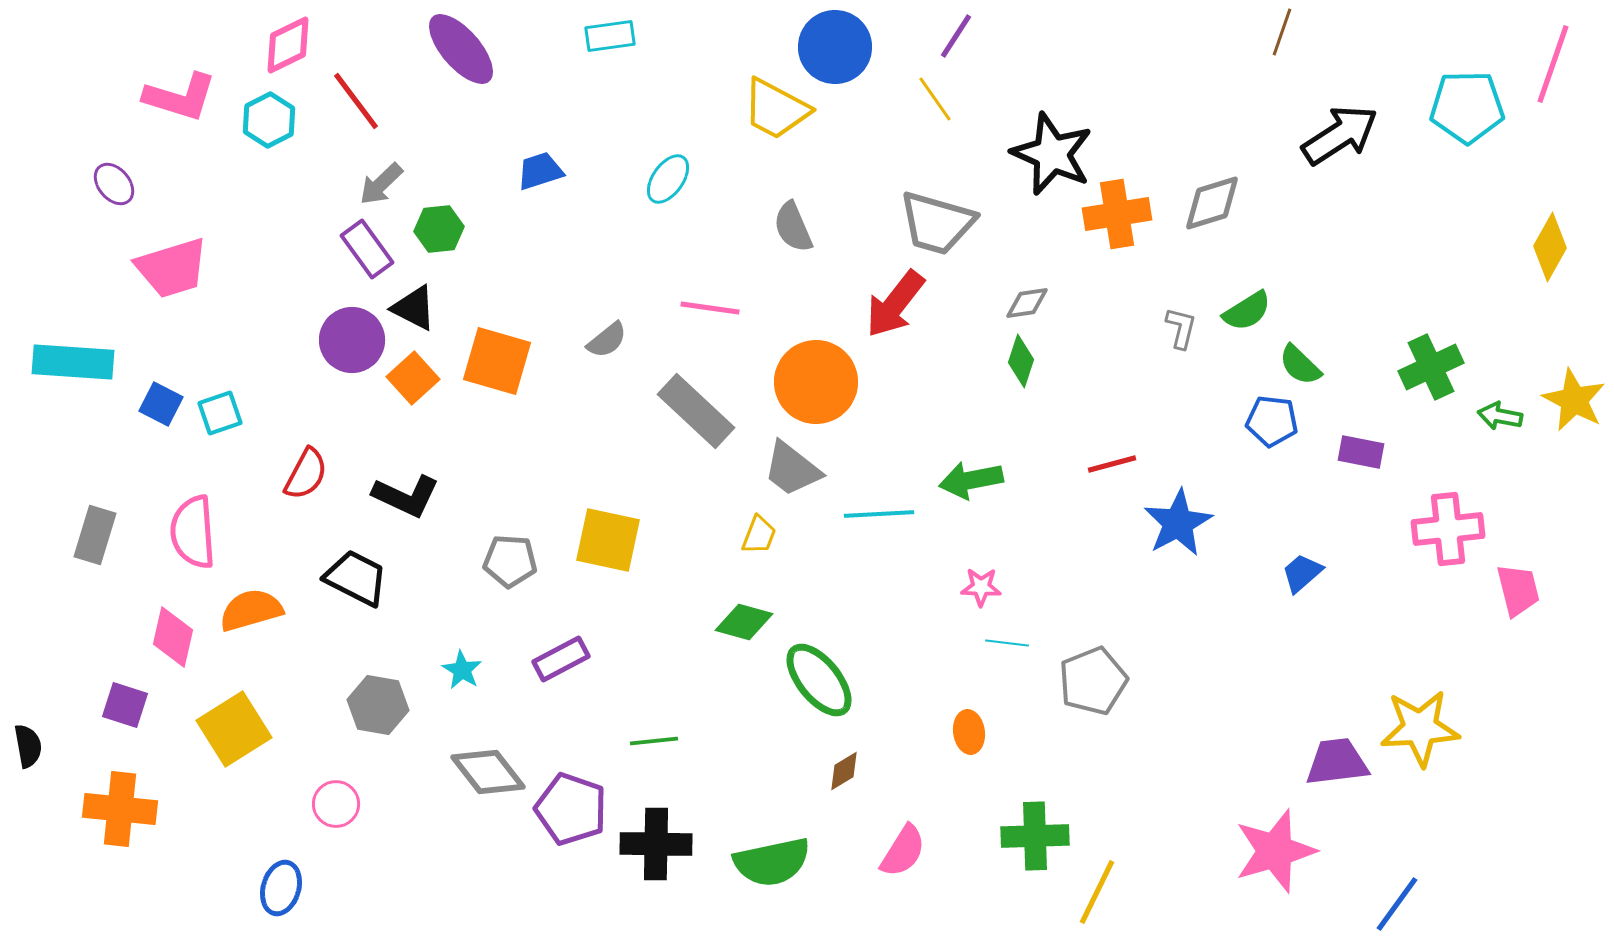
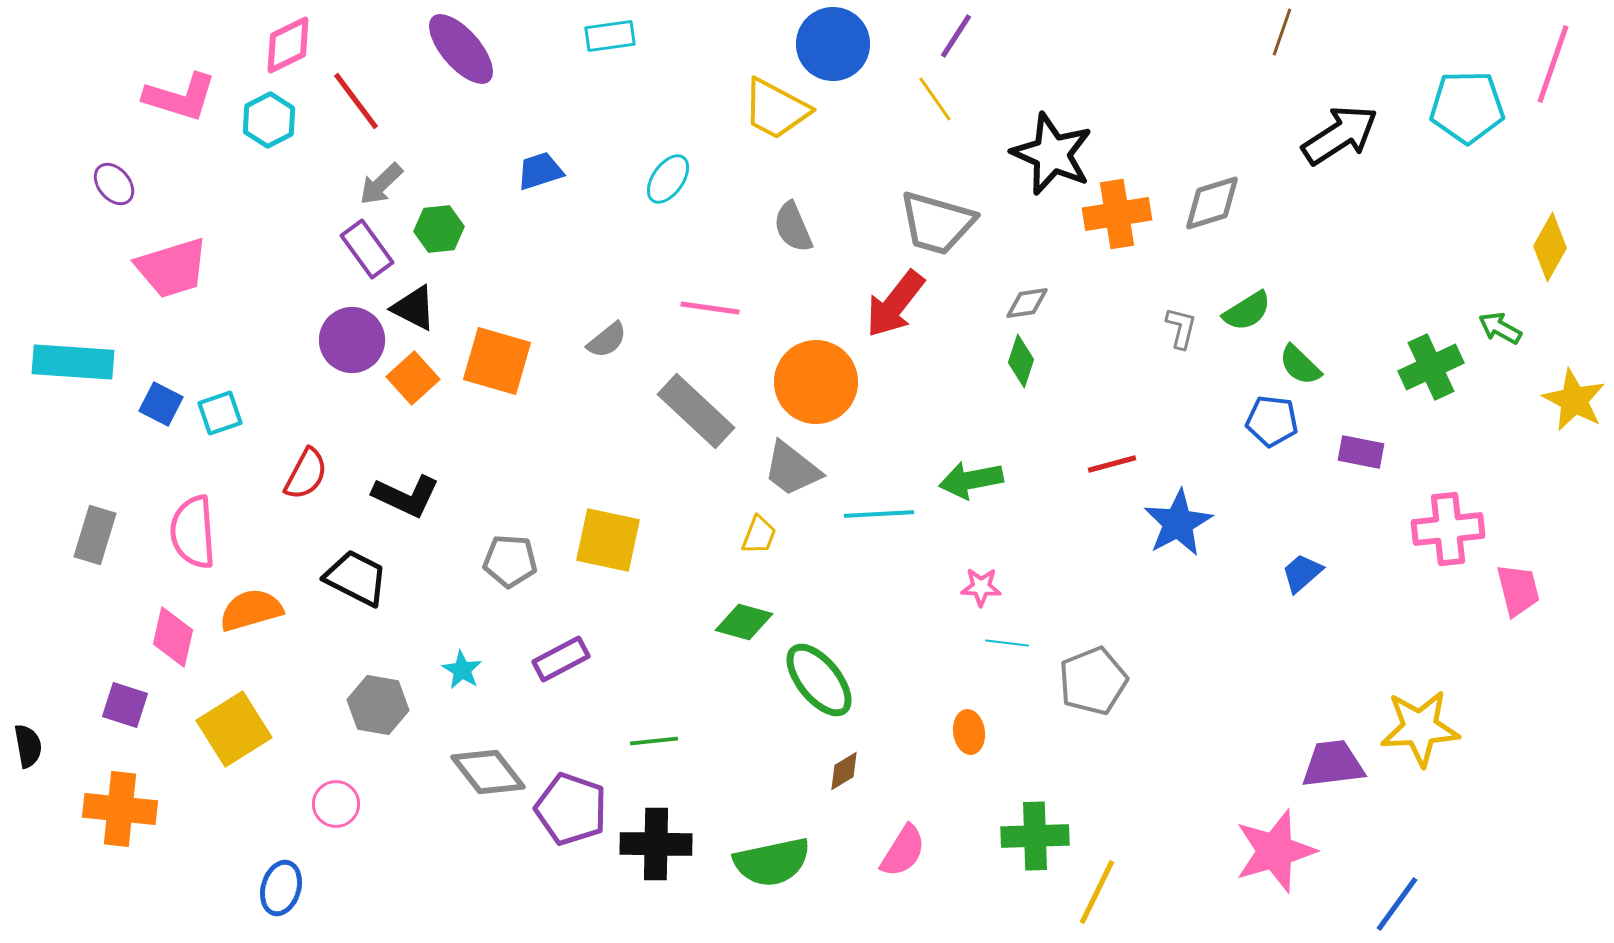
blue circle at (835, 47): moved 2 px left, 3 px up
green arrow at (1500, 416): moved 88 px up; rotated 18 degrees clockwise
purple trapezoid at (1337, 762): moved 4 px left, 2 px down
